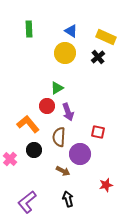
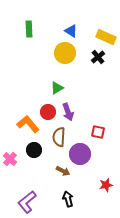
red circle: moved 1 px right, 6 px down
